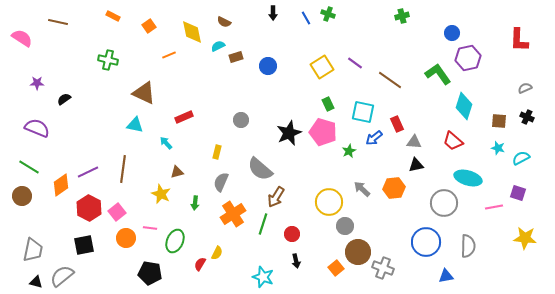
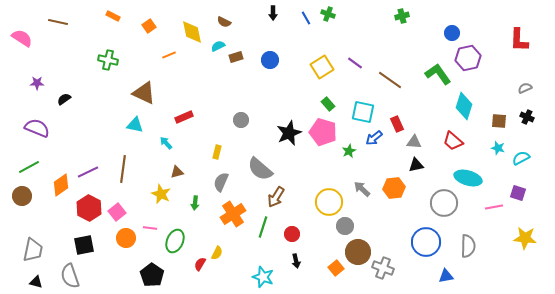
blue circle at (268, 66): moved 2 px right, 6 px up
green rectangle at (328, 104): rotated 16 degrees counterclockwise
green line at (29, 167): rotated 60 degrees counterclockwise
green line at (263, 224): moved 3 px down
black pentagon at (150, 273): moved 2 px right, 2 px down; rotated 25 degrees clockwise
gray semicircle at (62, 276): moved 8 px right; rotated 70 degrees counterclockwise
